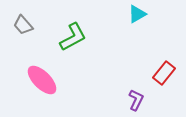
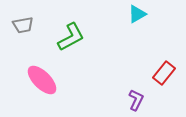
gray trapezoid: rotated 60 degrees counterclockwise
green L-shape: moved 2 px left
